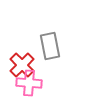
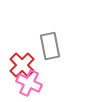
pink cross: rotated 20 degrees clockwise
